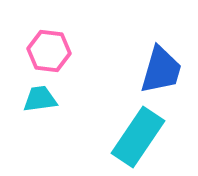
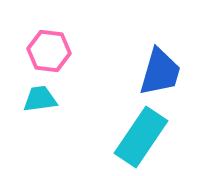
blue trapezoid: moved 1 px left, 2 px down
cyan rectangle: moved 3 px right
